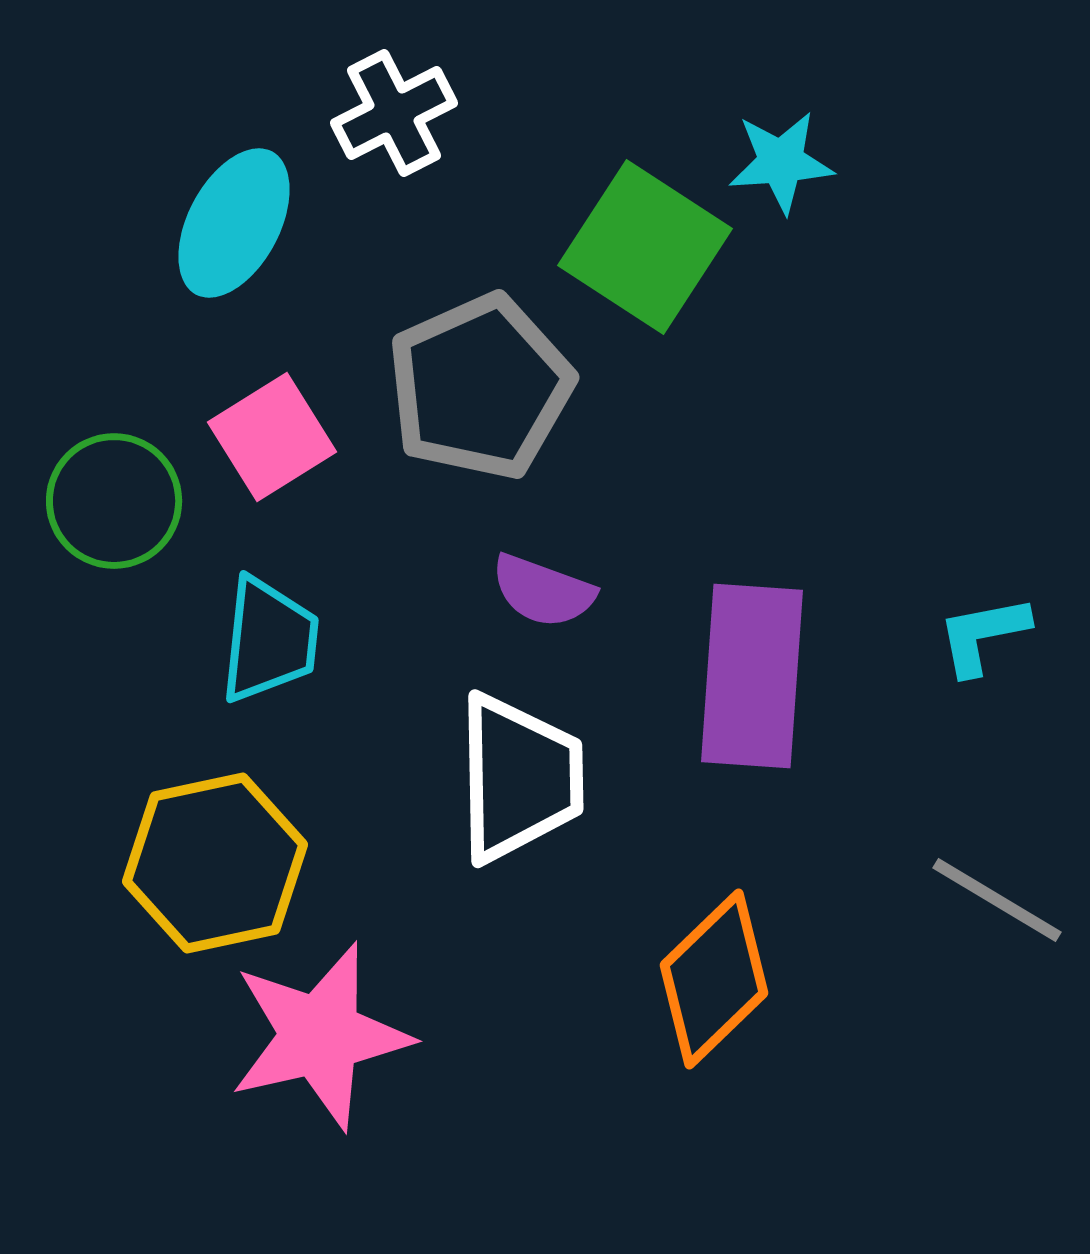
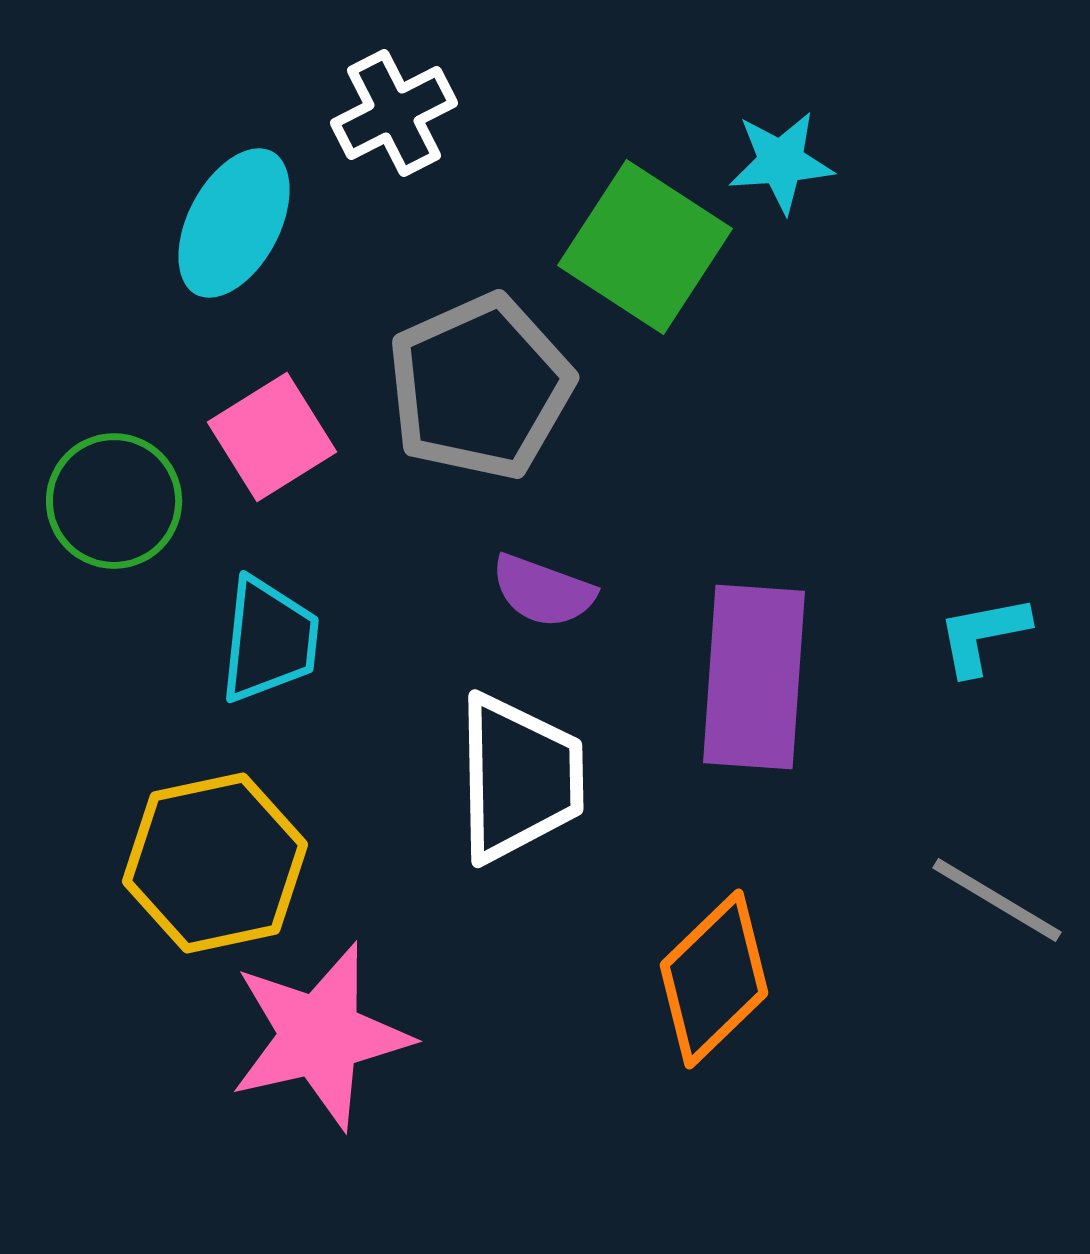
purple rectangle: moved 2 px right, 1 px down
